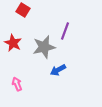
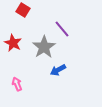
purple line: moved 3 px left, 2 px up; rotated 60 degrees counterclockwise
gray star: rotated 20 degrees counterclockwise
